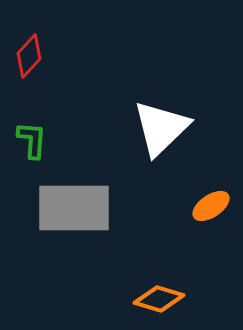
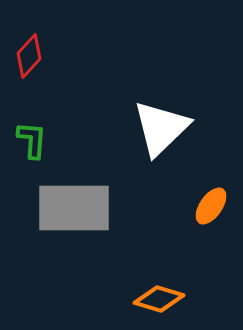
orange ellipse: rotated 21 degrees counterclockwise
